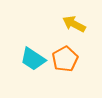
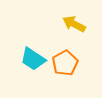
orange pentagon: moved 4 px down
